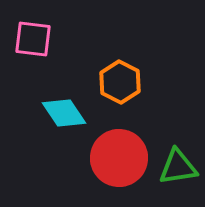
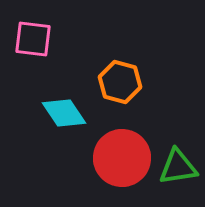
orange hexagon: rotated 12 degrees counterclockwise
red circle: moved 3 px right
